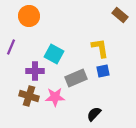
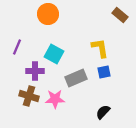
orange circle: moved 19 px right, 2 px up
purple line: moved 6 px right
blue square: moved 1 px right, 1 px down
pink star: moved 2 px down
black semicircle: moved 9 px right, 2 px up
